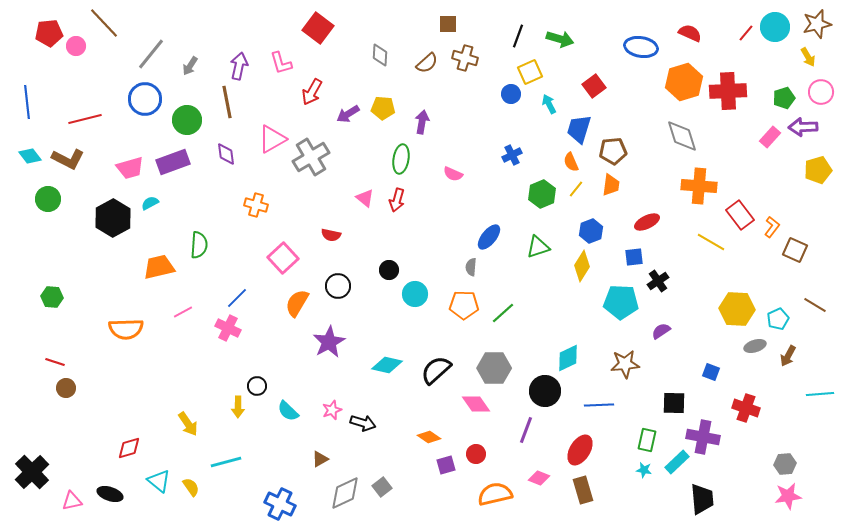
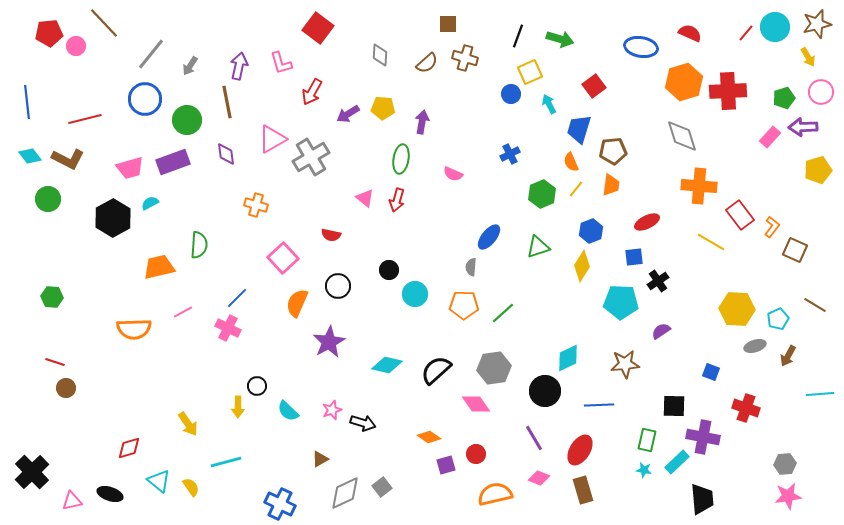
blue cross at (512, 155): moved 2 px left, 1 px up
orange semicircle at (297, 303): rotated 8 degrees counterclockwise
orange semicircle at (126, 329): moved 8 px right
gray hexagon at (494, 368): rotated 8 degrees counterclockwise
black square at (674, 403): moved 3 px down
purple line at (526, 430): moved 8 px right, 8 px down; rotated 52 degrees counterclockwise
